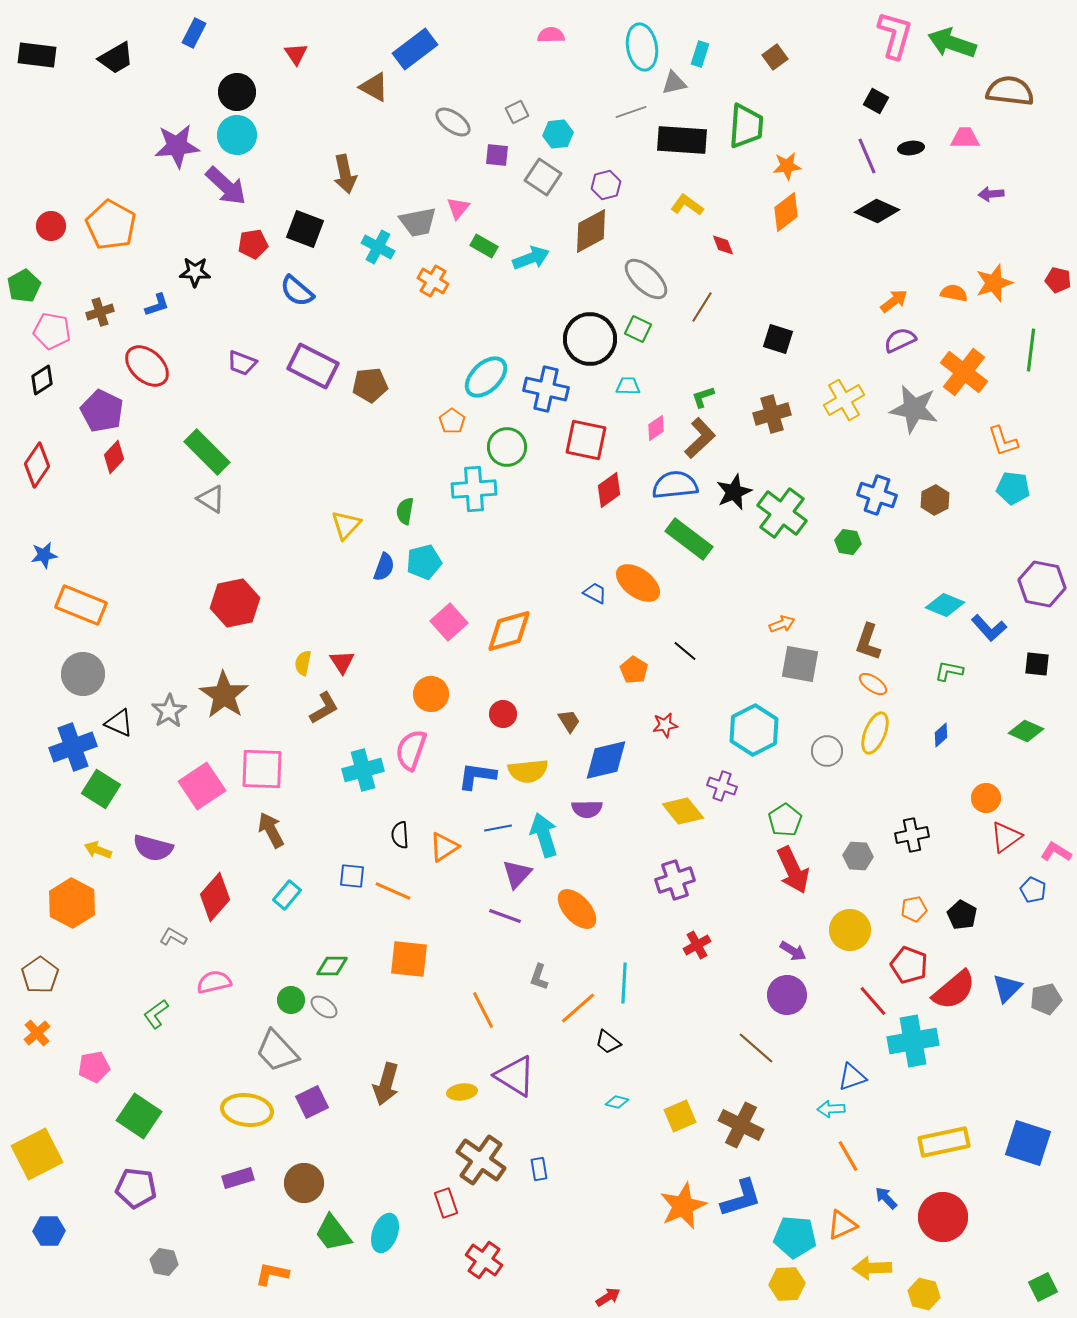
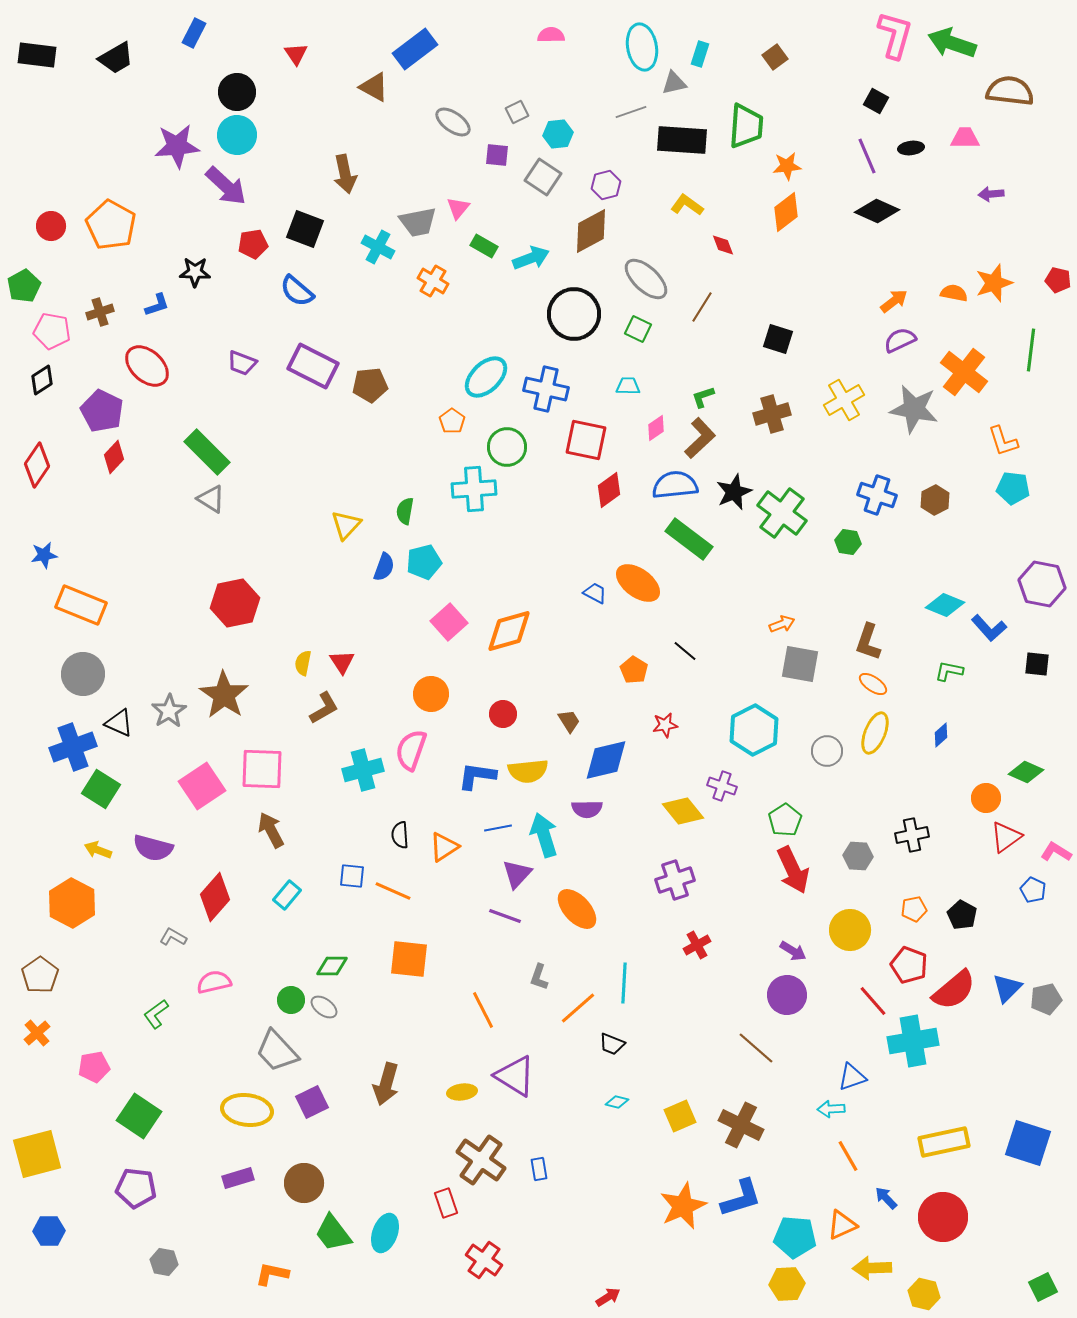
black circle at (590, 339): moved 16 px left, 25 px up
green diamond at (1026, 731): moved 41 px down
black trapezoid at (608, 1042): moved 4 px right, 2 px down; rotated 16 degrees counterclockwise
yellow square at (37, 1154): rotated 12 degrees clockwise
